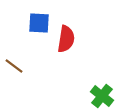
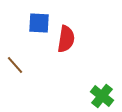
brown line: moved 1 px right, 1 px up; rotated 12 degrees clockwise
